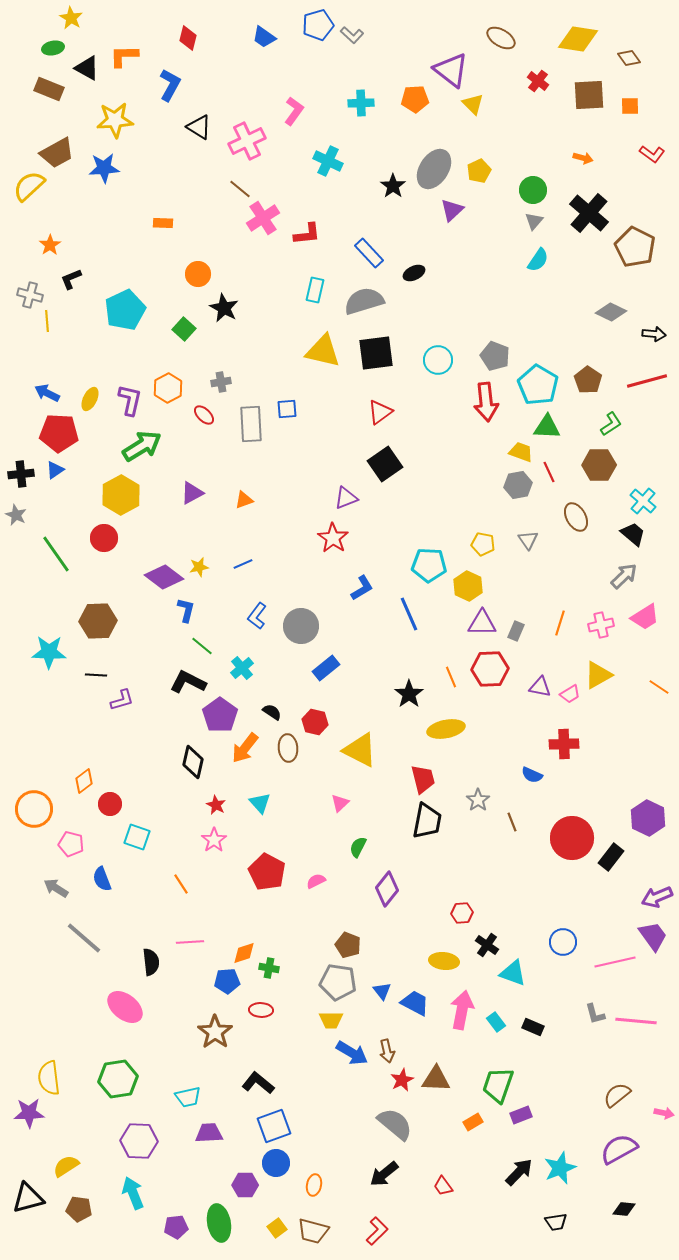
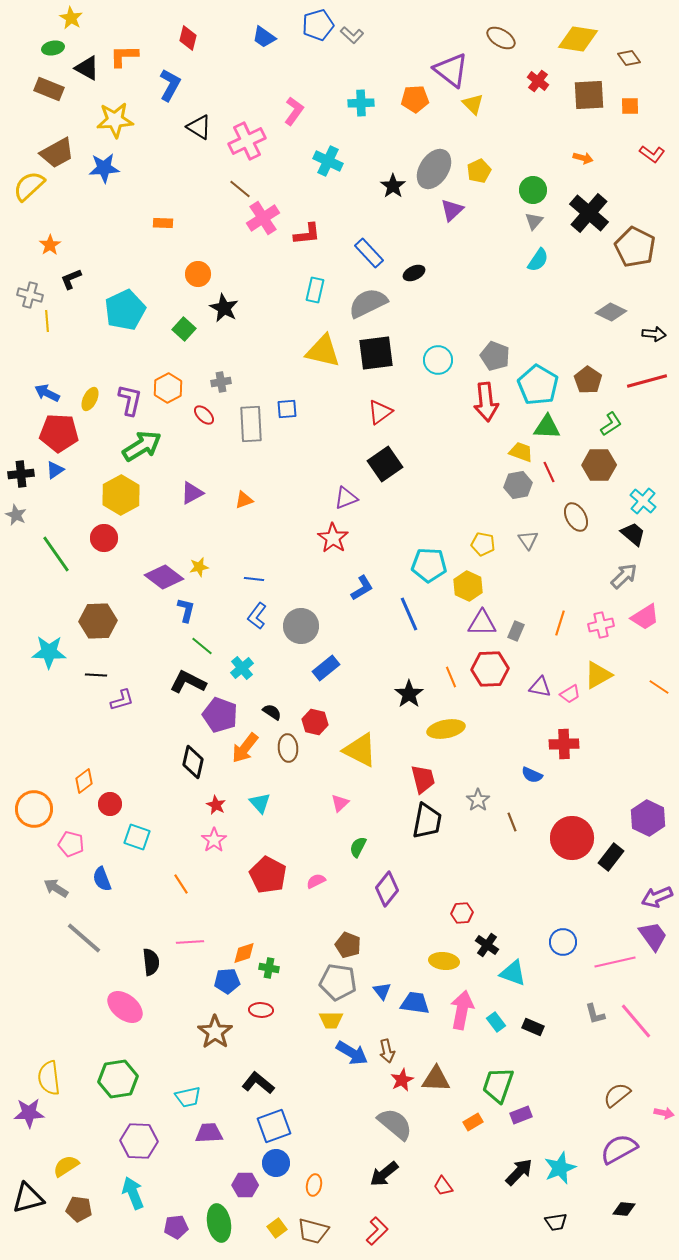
gray semicircle at (364, 301): moved 4 px right, 2 px down; rotated 9 degrees counterclockwise
blue line at (243, 564): moved 11 px right, 15 px down; rotated 30 degrees clockwise
purple pentagon at (220, 715): rotated 16 degrees counterclockwise
red pentagon at (267, 872): moved 1 px right, 3 px down
blue trapezoid at (415, 1003): rotated 20 degrees counterclockwise
pink line at (636, 1021): rotated 45 degrees clockwise
